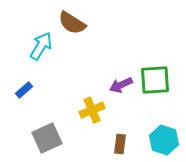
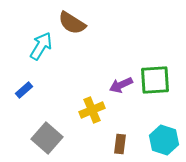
gray square: rotated 24 degrees counterclockwise
